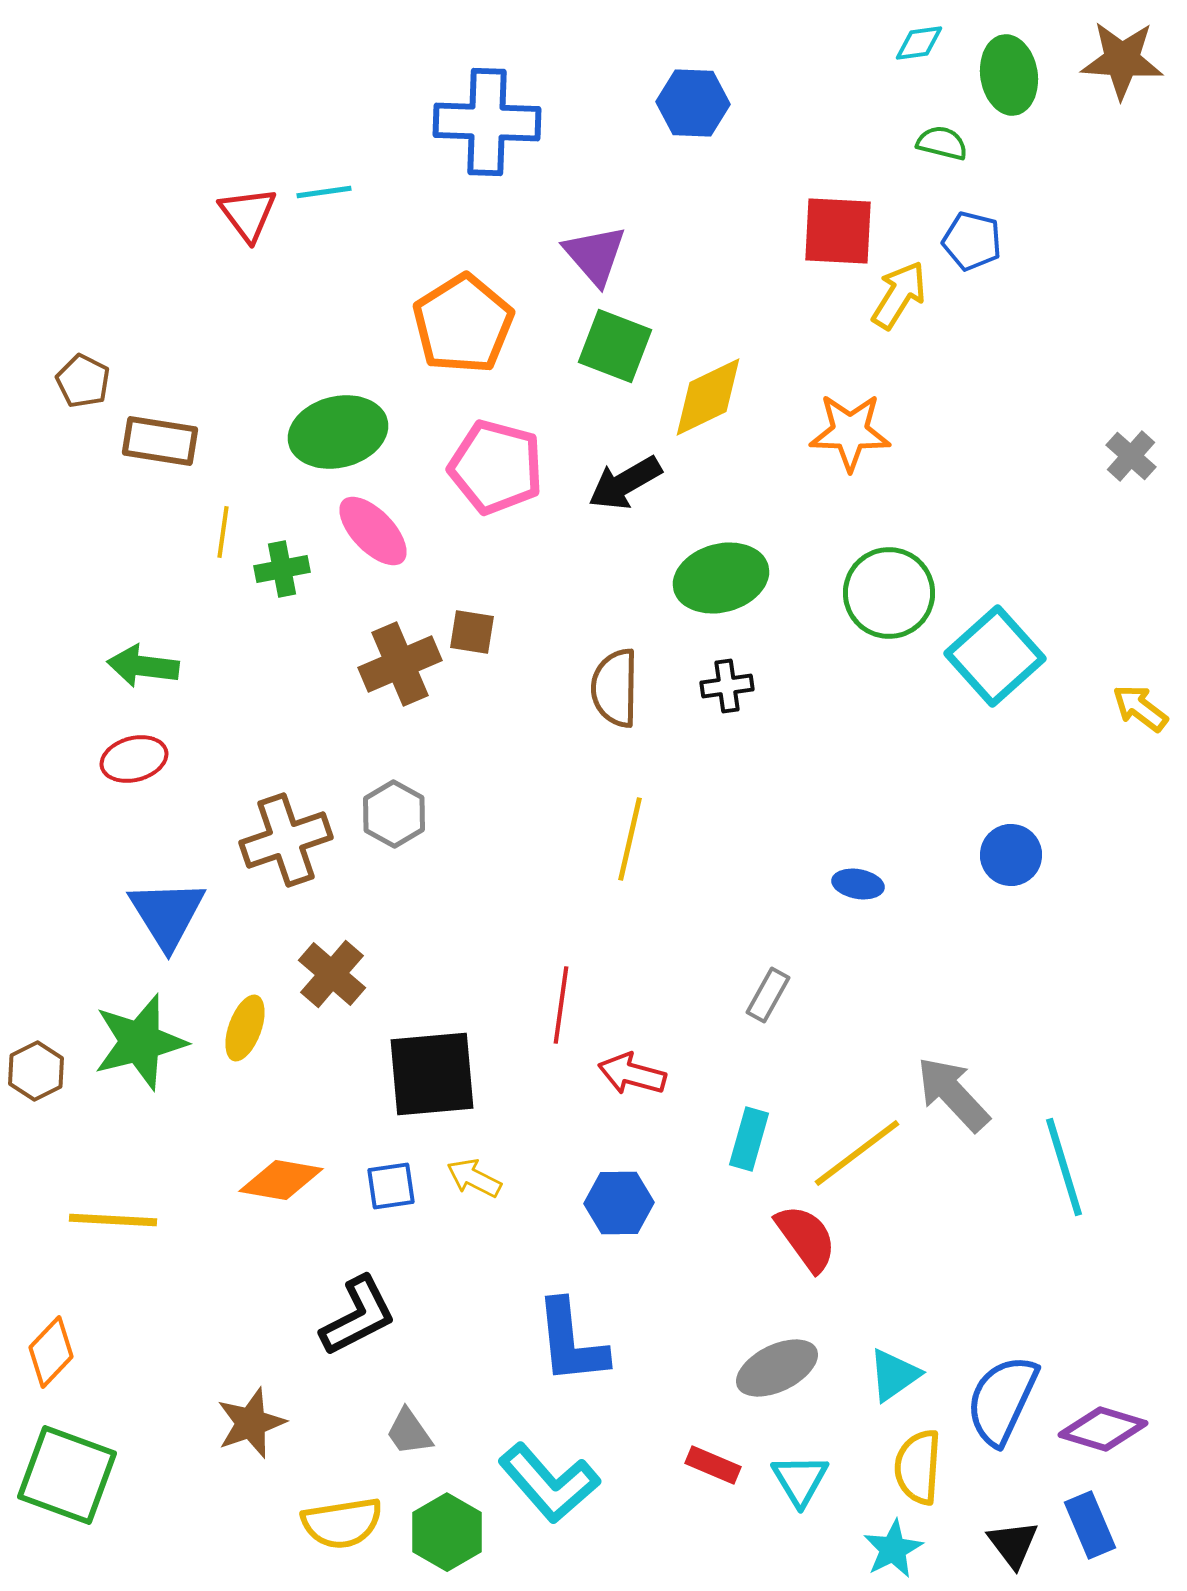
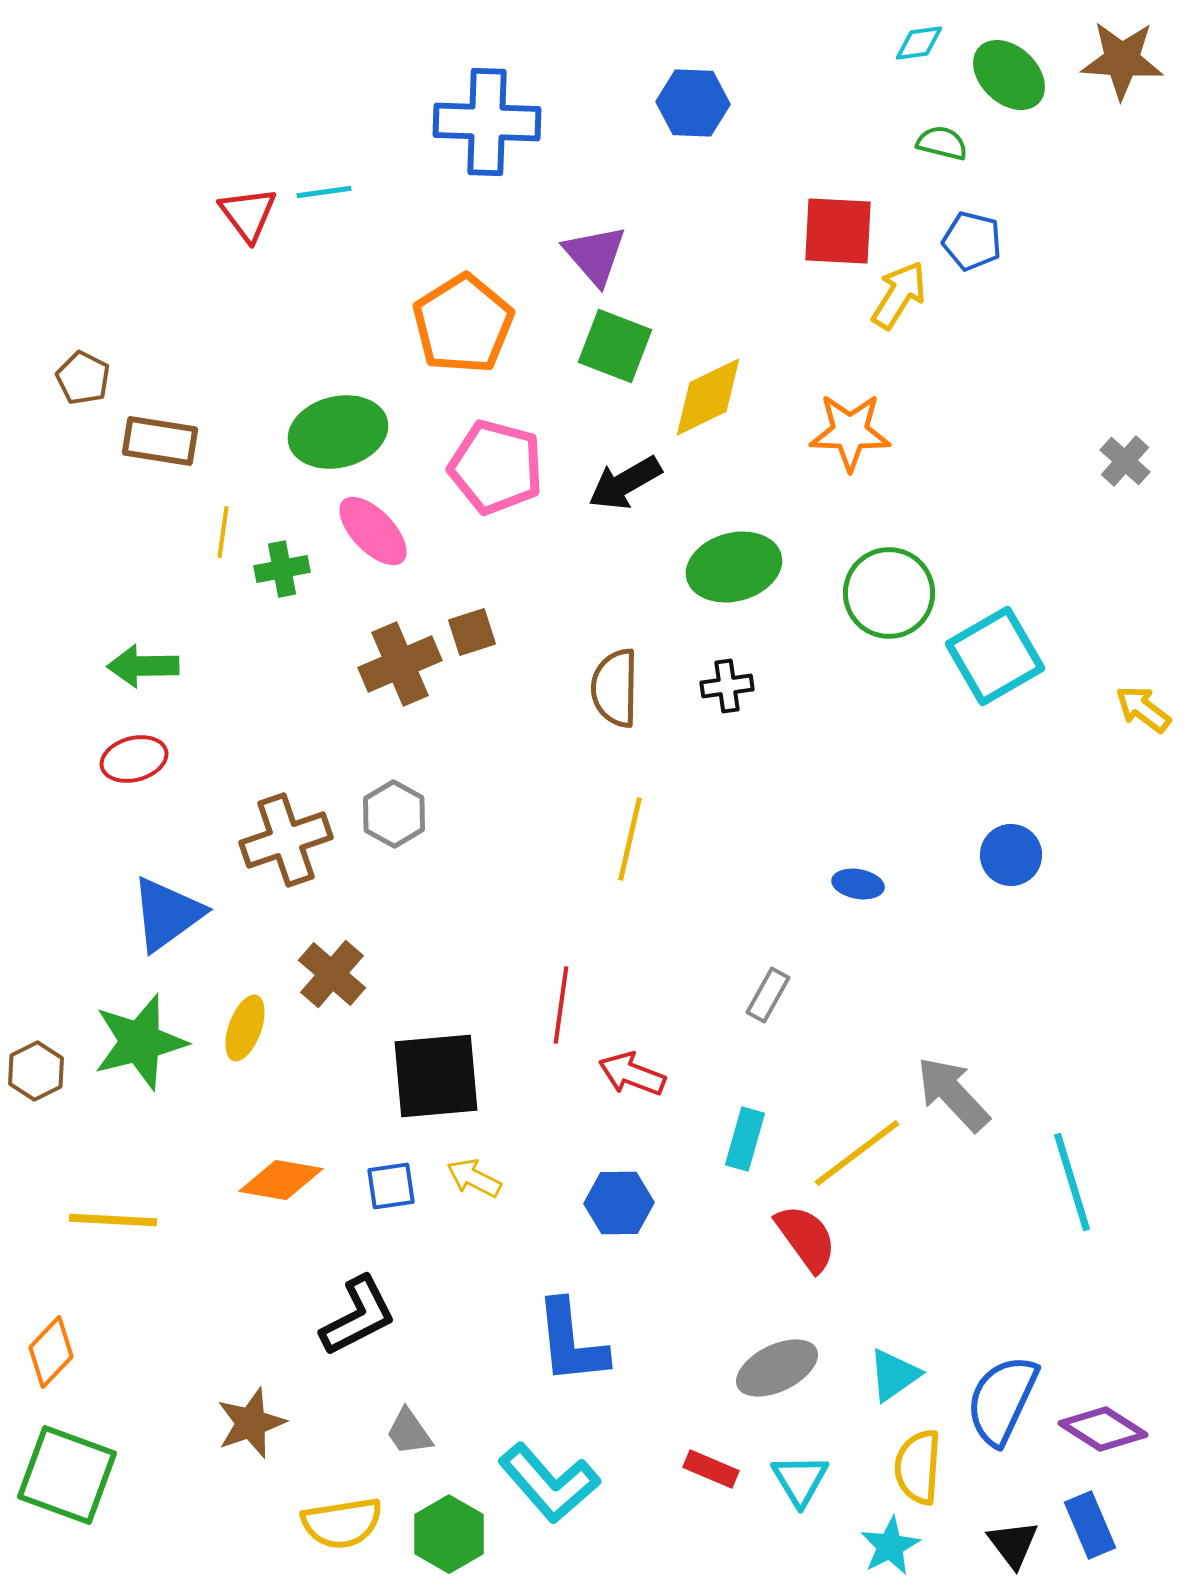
green ellipse at (1009, 75): rotated 38 degrees counterclockwise
brown pentagon at (83, 381): moved 3 px up
gray cross at (1131, 456): moved 6 px left, 5 px down
green ellipse at (721, 578): moved 13 px right, 11 px up
brown square at (472, 632): rotated 27 degrees counterclockwise
cyan square at (995, 656): rotated 12 degrees clockwise
green arrow at (143, 666): rotated 8 degrees counterclockwise
yellow arrow at (1140, 708): moved 3 px right, 1 px down
blue triangle at (167, 914): rotated 26 degrees clockwise
black square at (432, 1074): moved 4 px right, 2 px down
red arrow at (632, 1074): rotated 6 degrees clockwise
cyan rectangle at (749, 1139): moved 4 px left
cyan line at (1064, 1167): moved 8 px right, 15 px down
purple diamond at (1103, 1429): rotated 16 degrees clockwise
red rectangle at (713, 1465): moved 2 px left, 4 px down
green hexagon at (447, 1532): moved 2 px right, 2 px down
cyan star at (893, 1549): moved 3 px left, 3 px up
